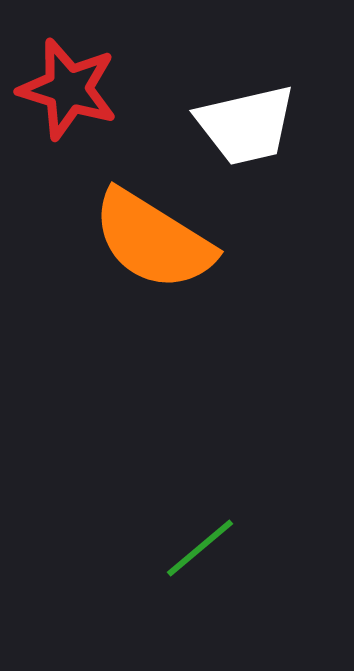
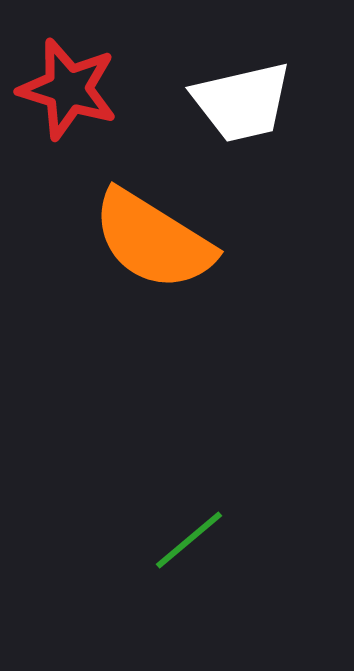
white trapezoid: moved 4 px left, 23 px up
green line: moved 11 px left, 8 px up
